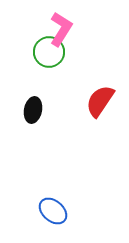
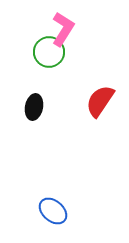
pink L-shape: moved 2 px right
black ellipse: moved 1 px right, 3 px up
